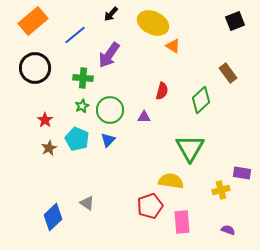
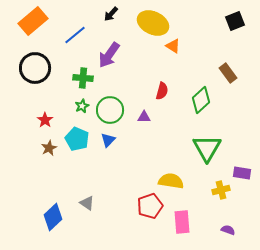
green triangle: moved 17 px right
